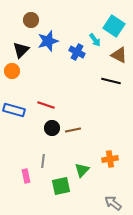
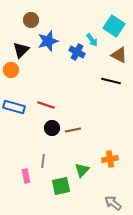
cyan arrow: moved 3 px left
orange circle: moved 1 px left, 1 px up
blue rectangle: moved 3 px up
